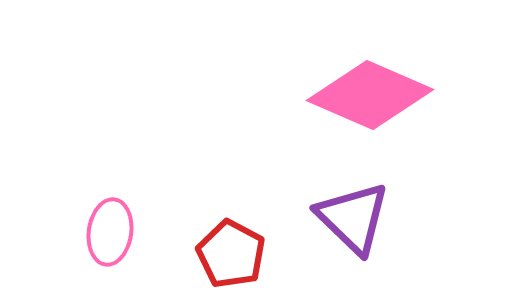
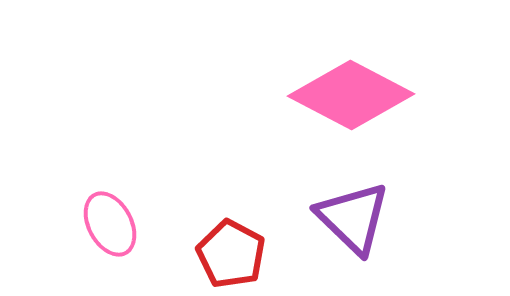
pink diamond: moved 19 px left; rotated 4 degrees clockwise
pink ellipse: moved 8 px up; rotated 36 degrees counterclockwise
